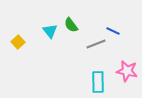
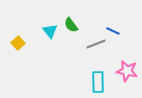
yellow square: moved 1 px down
